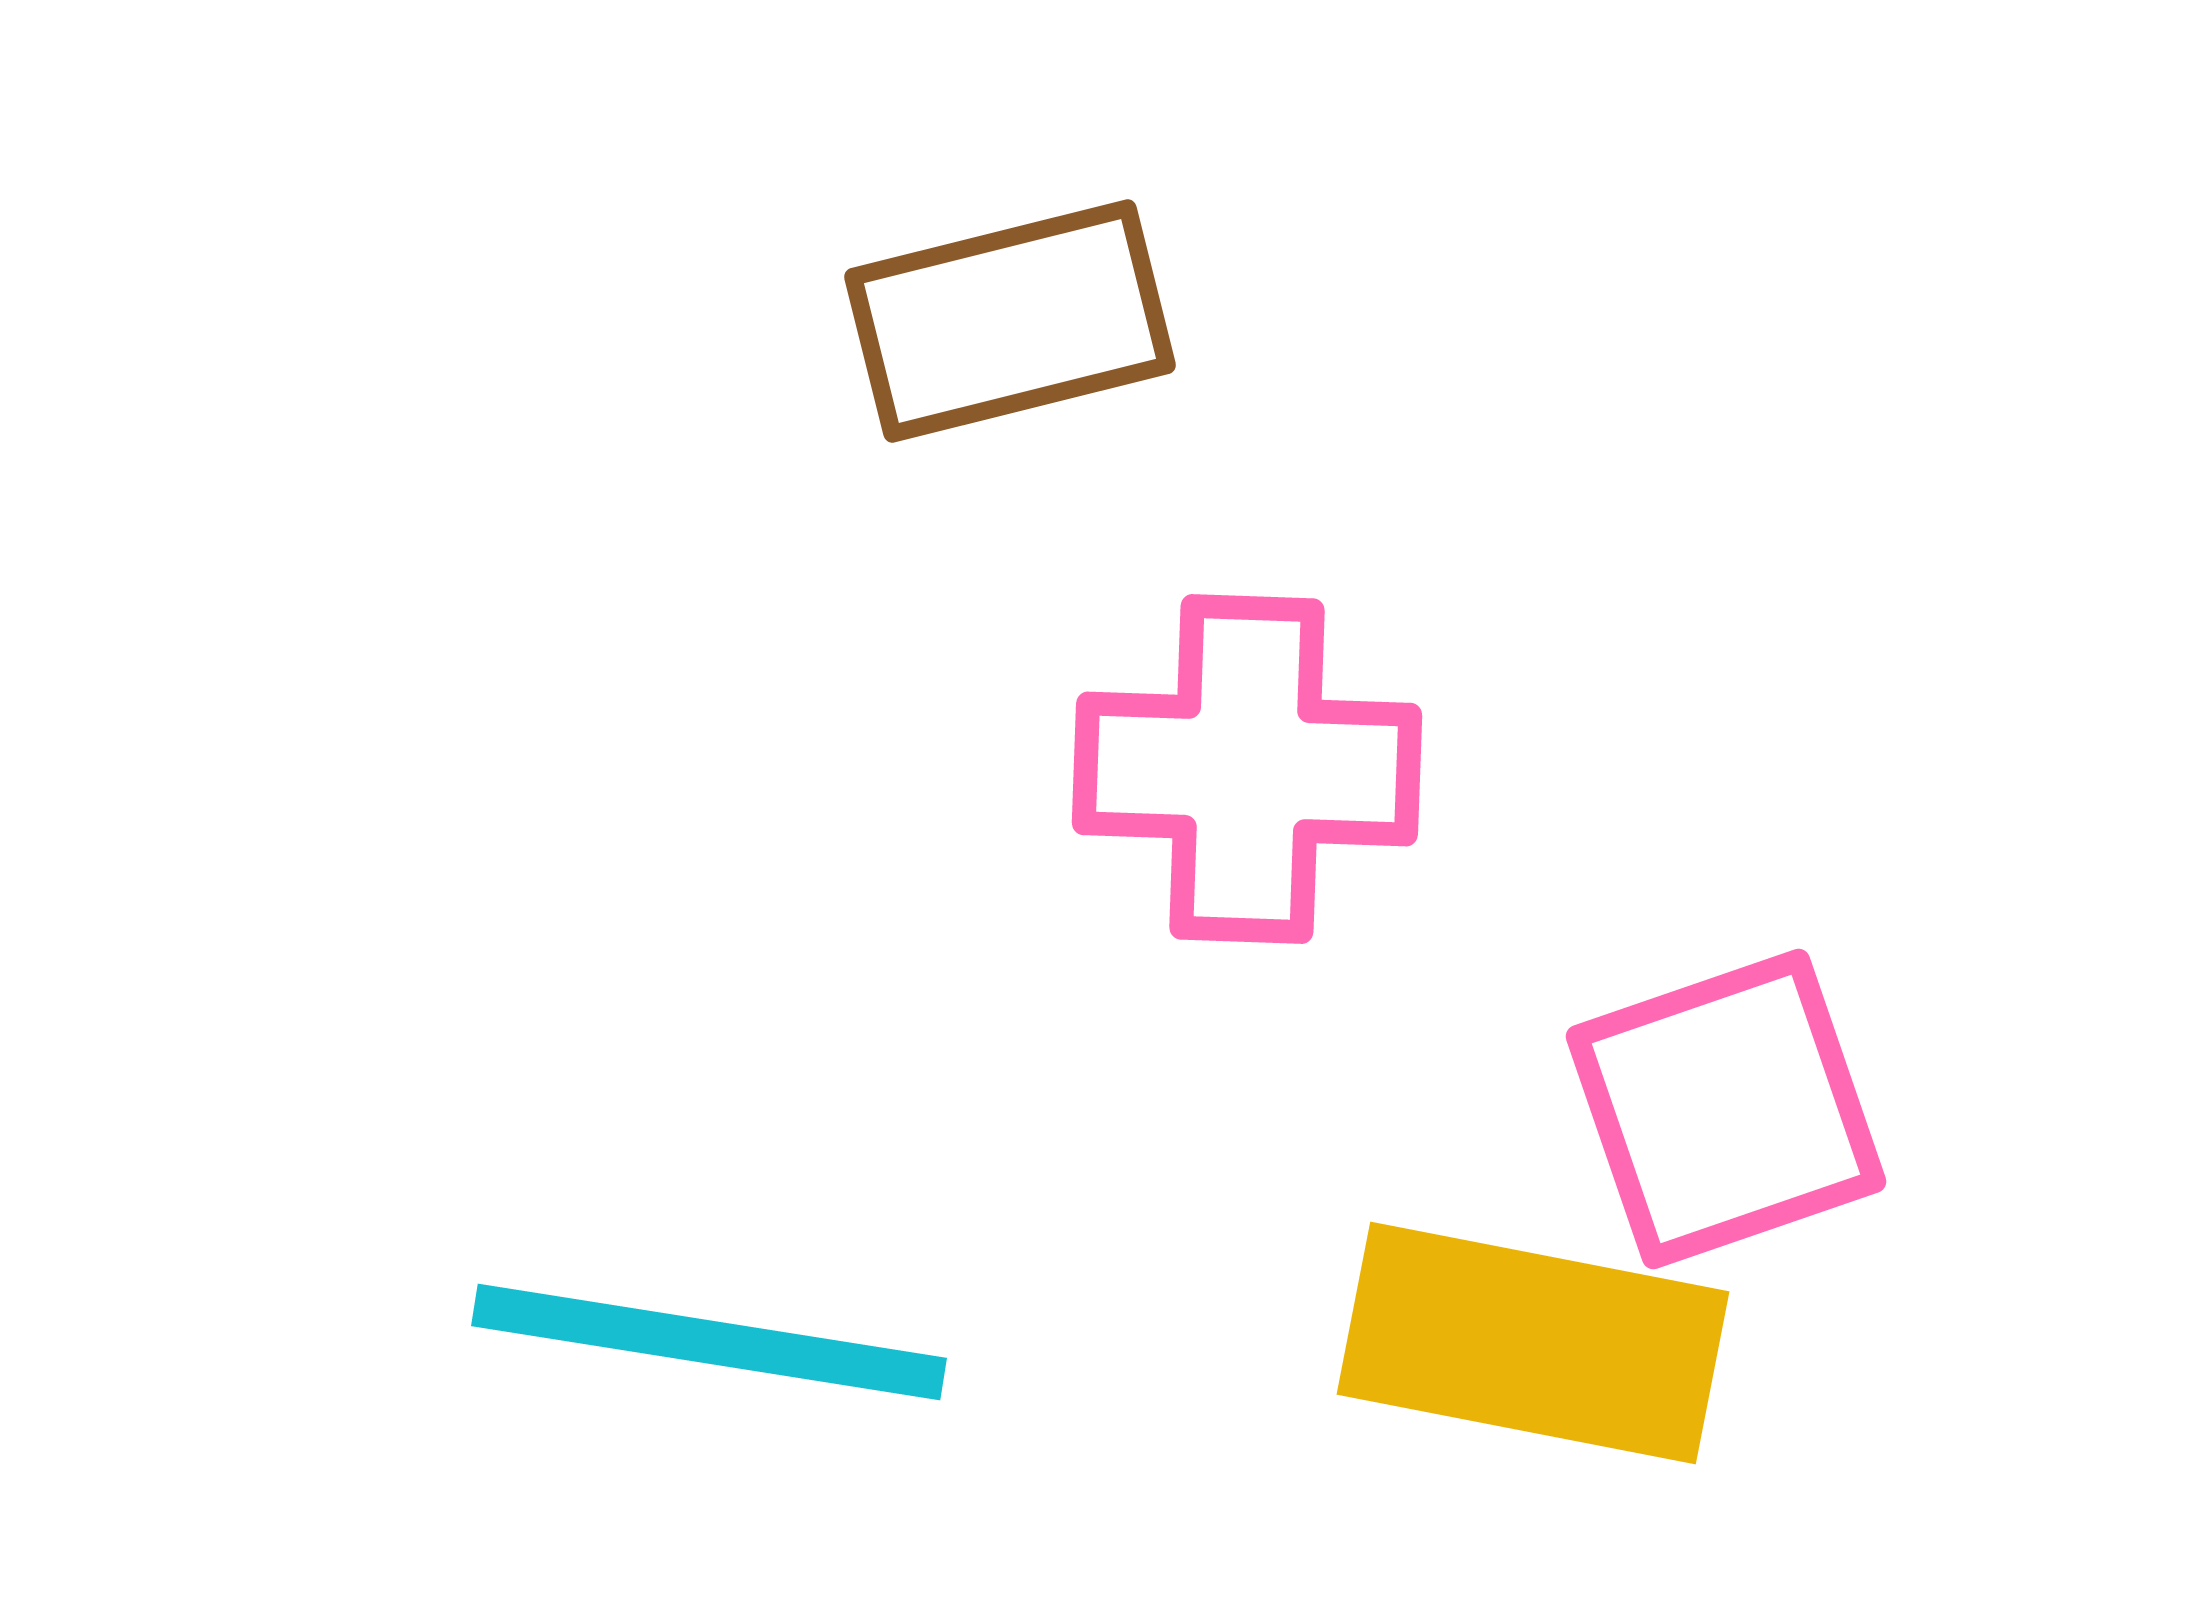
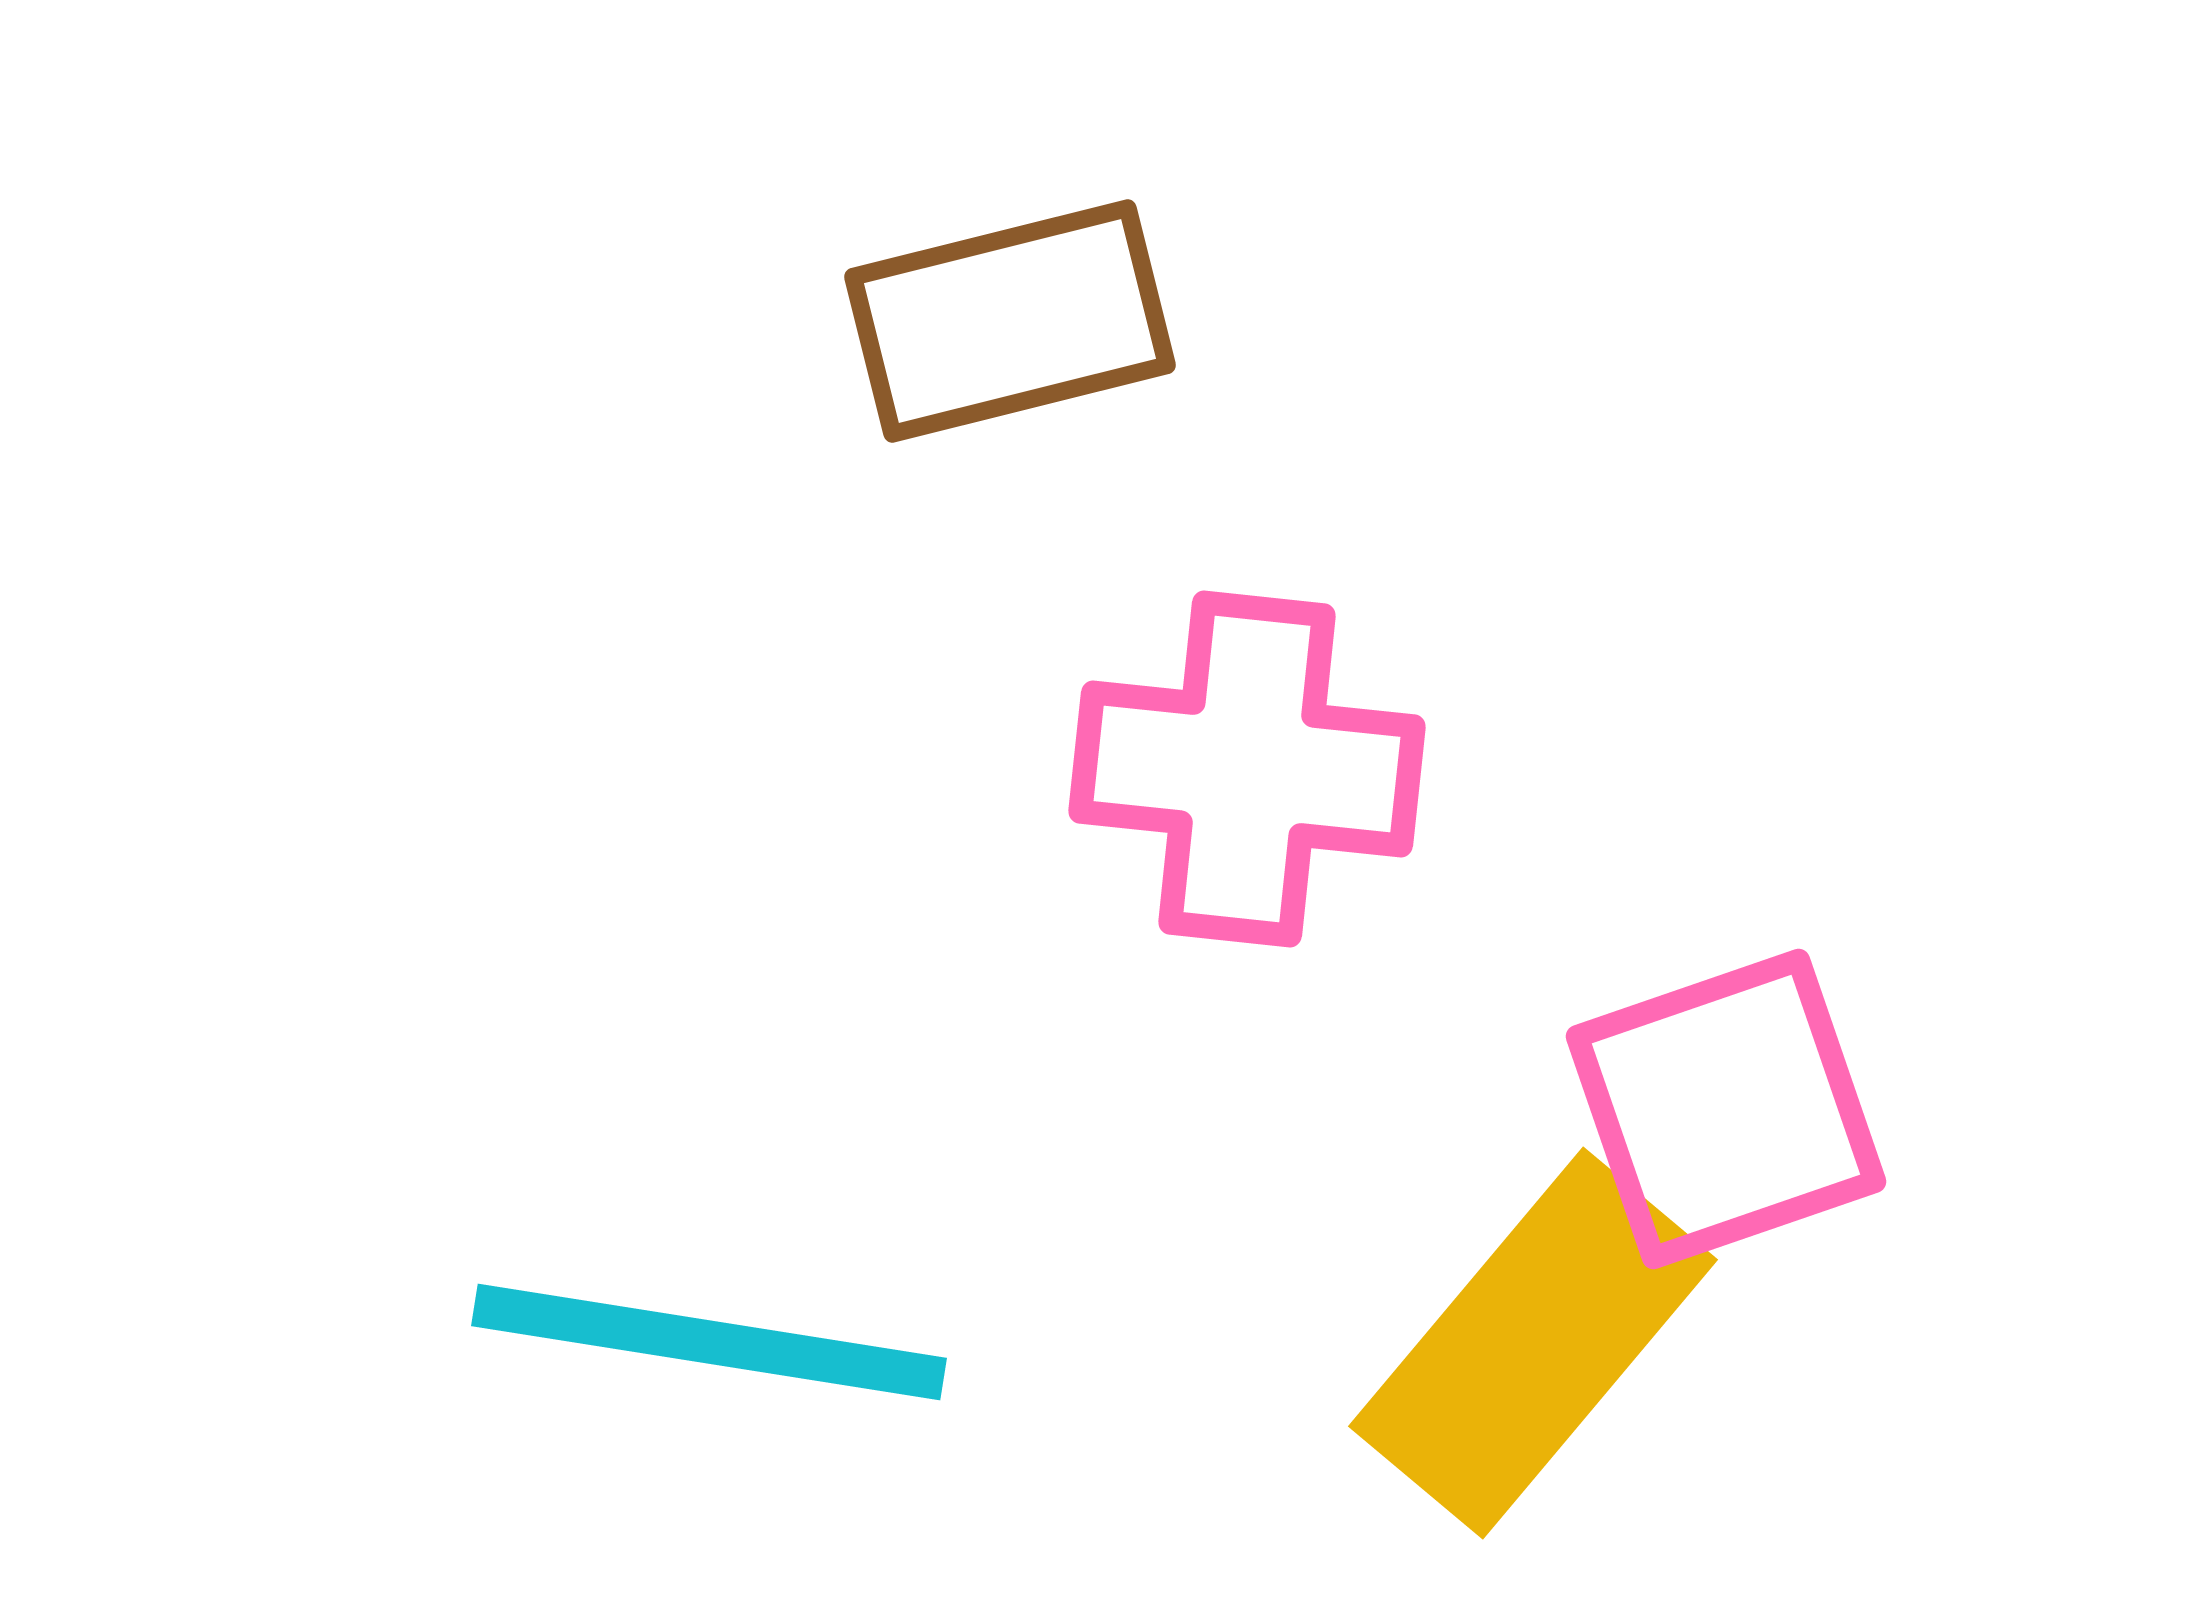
pink cross: rotated 4 degrees clockwise
yellow rectangle: rotated 61 degrees counterclockwise
